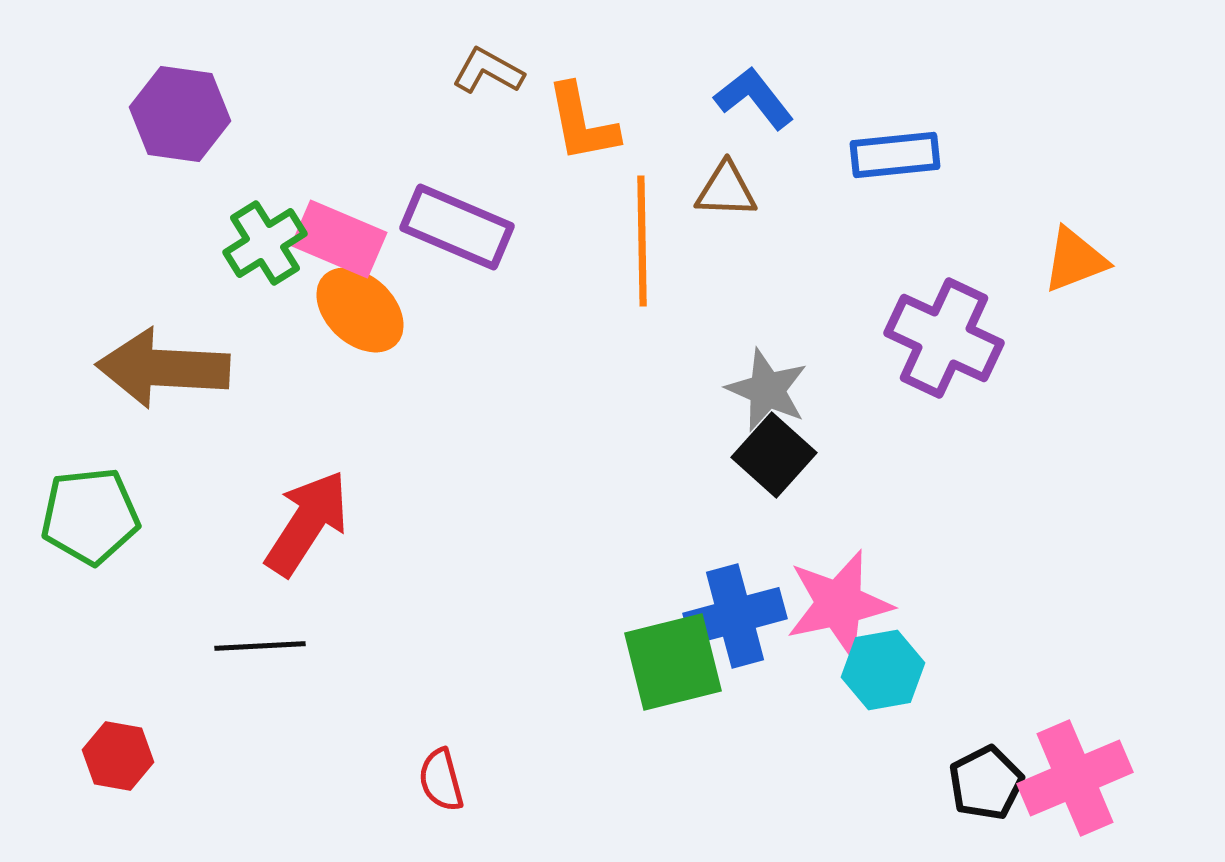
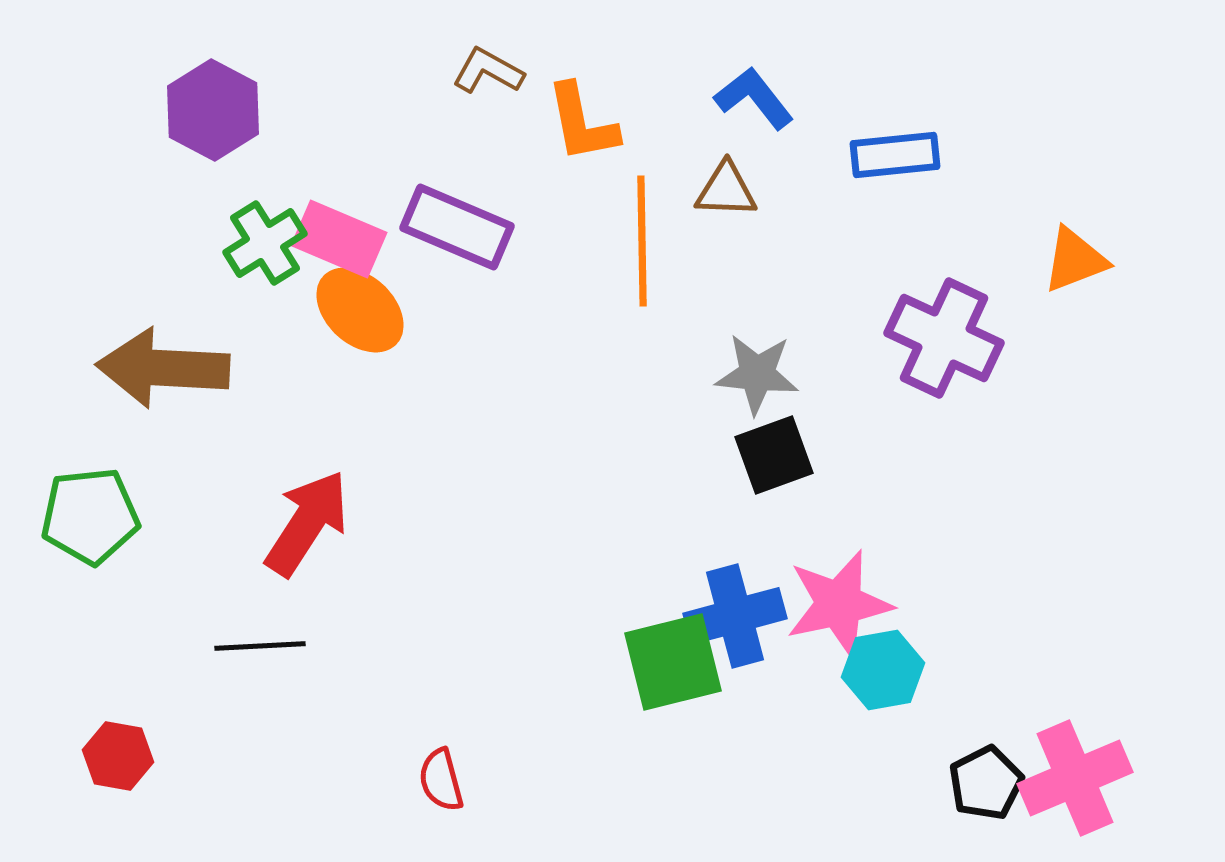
purple hexagon: moved 33 px right, 4 px up; rotated 20 degrees clockwise
gray star: moved 10 px left, 16 px up; rotated 18 degrees counterclockwise
black square: rotated 28 degrees clockwise
